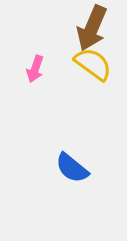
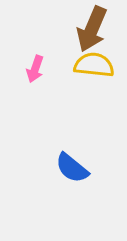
brown arrow: moved 1 px down
yellow semicircle: moved 1 px right, 1 px down; rotated 30 degrees counterclockwise
